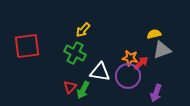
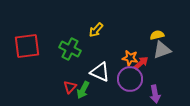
yellow arrow: moved 13 px right
yellow semicircle: moved 3 px right, 1 px down
green cross: moved 5 px left, 4 px up
white triangle: rotated 15 degrees clockwise
purple circle: moved 2 px right, 3 px down
purple arrow: moved 1 px left, 1 px down; rotated 30 degrees counterclockwise
